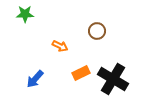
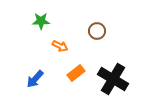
green star: moved 16 px right, 7 px down
orange rectangle: moved 5 px left; rotated 12 degrees counterclockwise
